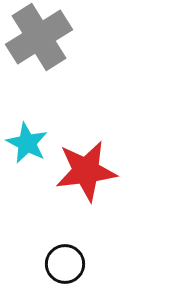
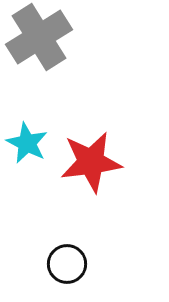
red star: moved 5 px right, 9 px up
black circle: moved 2 px right
